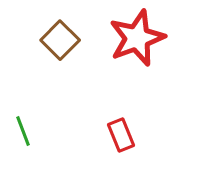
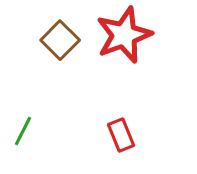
red star: moved 13 px left, 3 px up
green line: rotated 48 degrees clockwise
